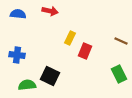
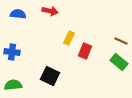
yellow rectangle: moved 1 px left
blue cross: moved 5 px left, 3 px up
green rectangle: moved 12 px up; rotated 24 degrees counterclockwise
green semicircle: moved 14 px left
